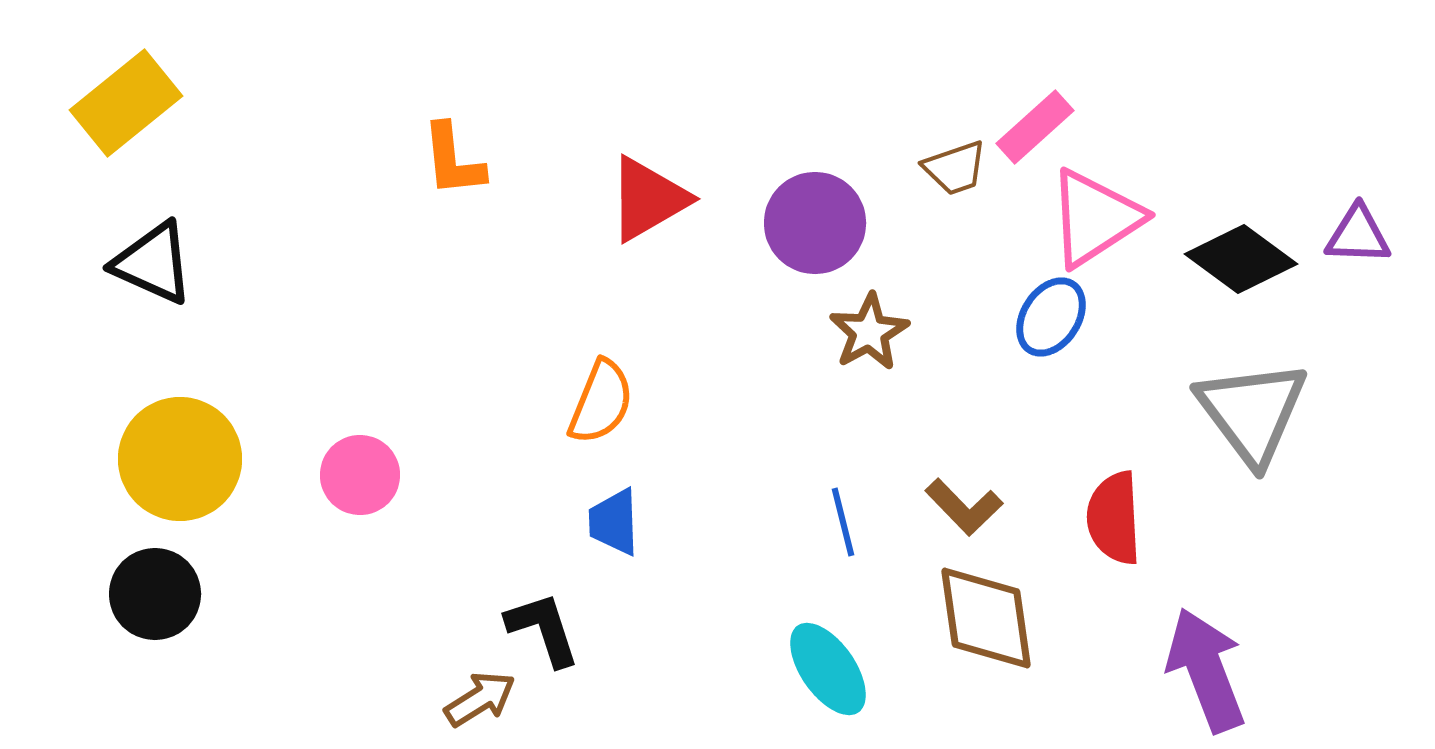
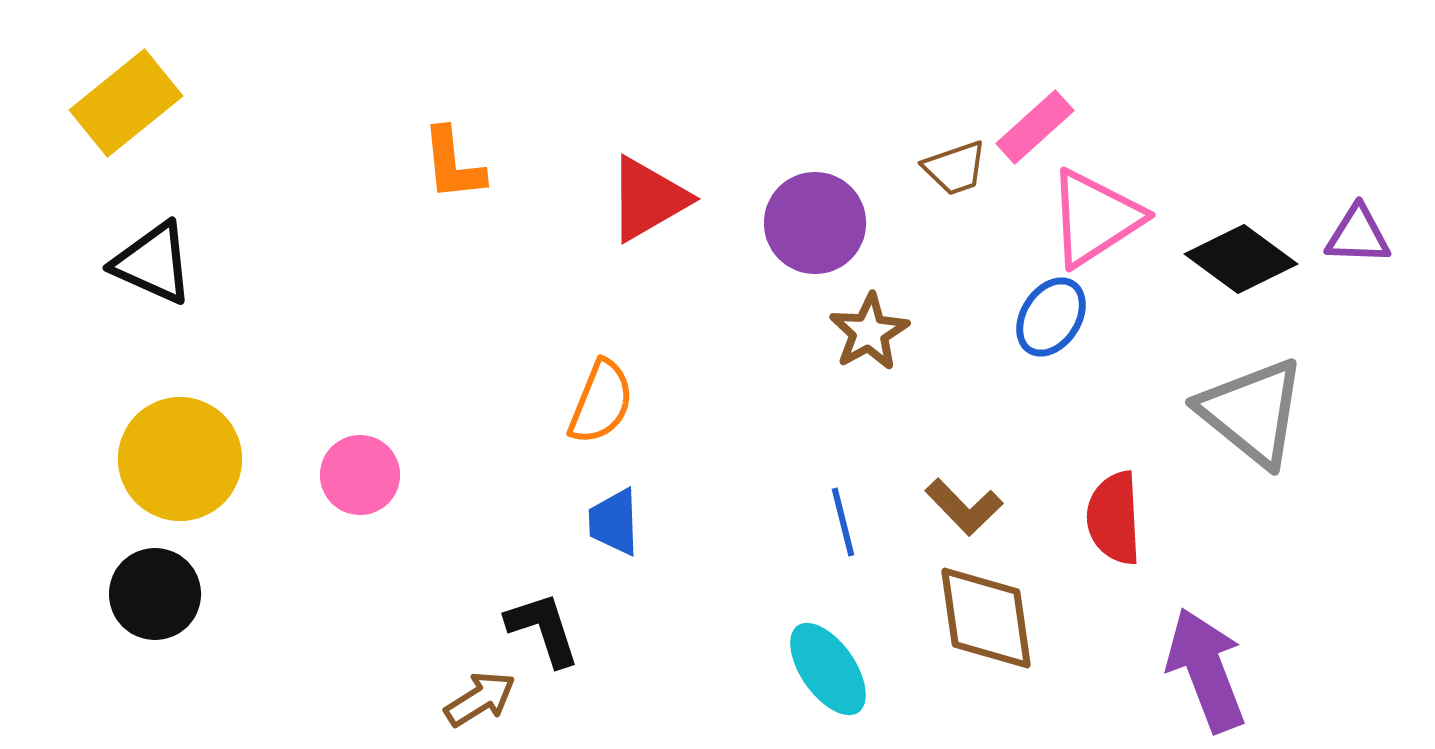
orange L-shape: moved 4 px down
gray triangle: rotated 14 degrees counterclockwise
